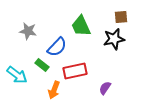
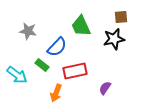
orange arrow: moved 2 px right, 3 px down
